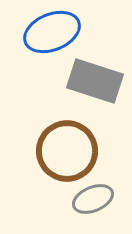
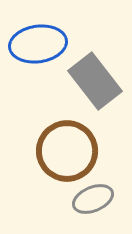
blue ellipse: moved 14 px left, 12 px down; rotated 14 degrees clockwise
gray rectangle: rotated 34 degrees clockwise
